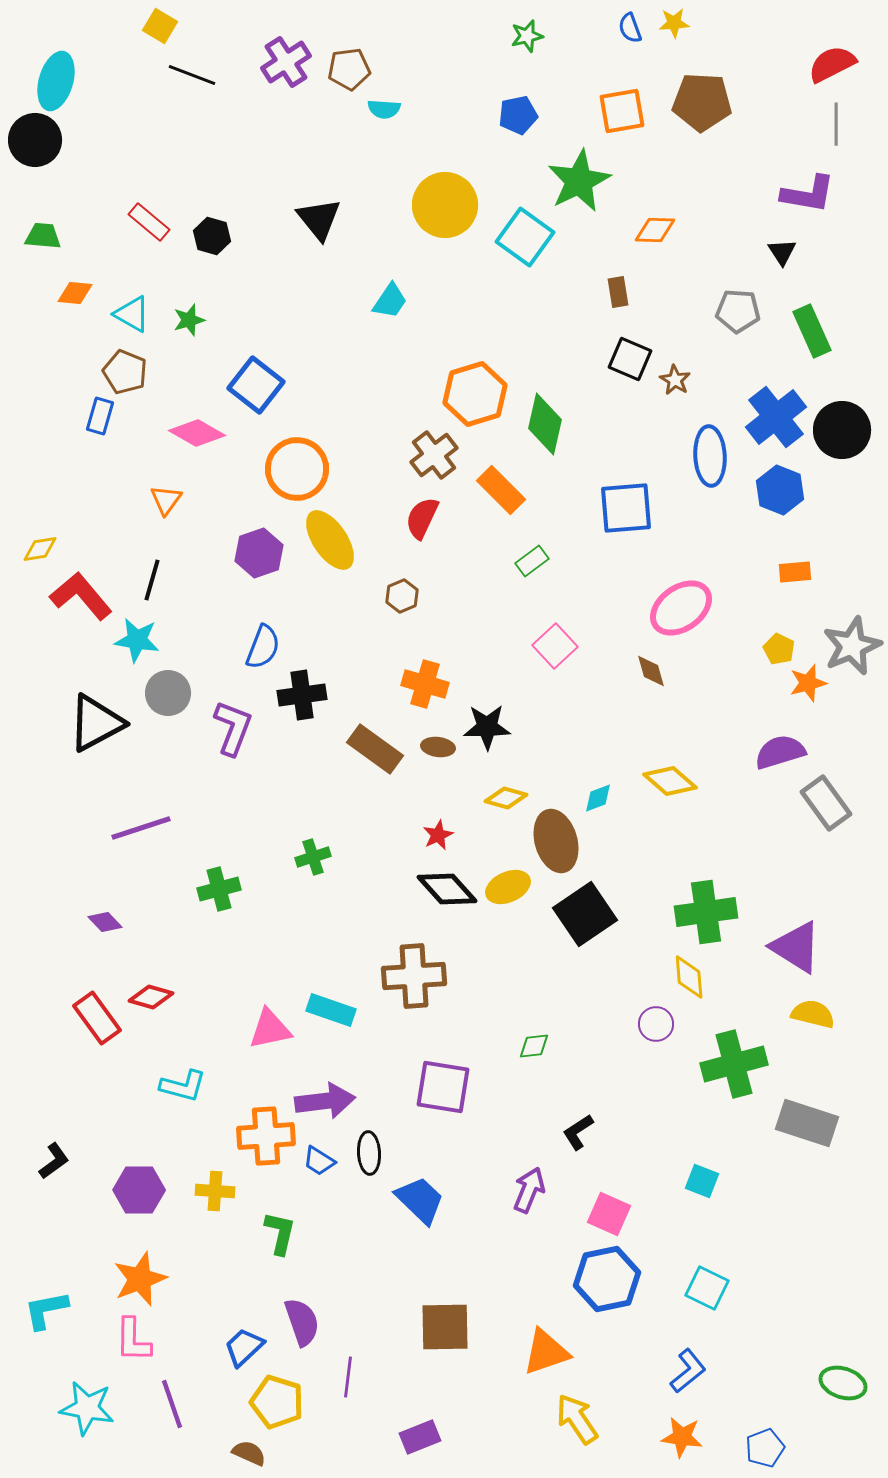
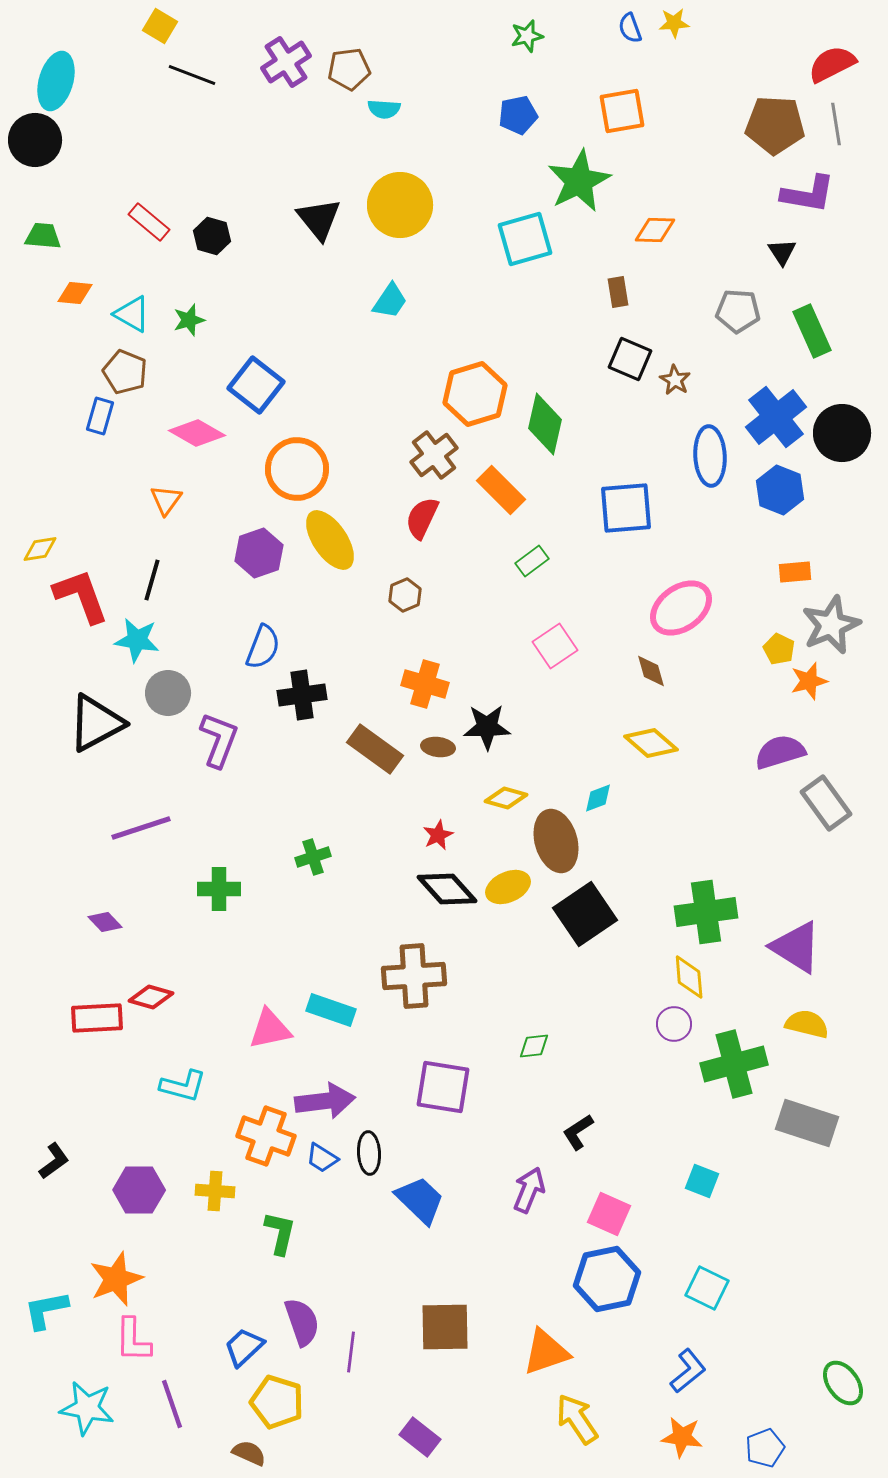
brown pentagon at (702, 102): moved 73 px right, 23 px down
gray line at (836, 124): rotated 9 degrees counterclockwise
yellow circle at (445, 205): moved 45 px left
cyan square at (525, 237): moved 2 px down; rotated 38 degrees clockwise
black circle at (842, 430): moved 3 px down
red L-shape at (81, 596): rotated 20 degrees clockwise
brown hexagon at (402, 596): moved 3 px right, 1 px up
pink square at (555, 646): rotated 9 degrees clockwise
gray star at (852, 646): moved 21 px left, 21 px up
orange star at (808, 683): moved 1 px right, 2 px up
purple L-shape at (233, 728): moved 14 px left, 12 px down
yellow diamond at (670, 781): moved 19 px left, 38 px up
green cross at (219, 889): rotated 15 degrees clockwise
yellow semicircle at (813, 1014): moved 6 px left, 10 px down
red rectangle at (97, 1018): rotated 57 degrees counterclockwise
purple circle at (656, 1024): moved 18 px right
orange cross at (266, 1136): rotated 24 degrees clockwise
blue trapezoid at (319, 1161): moved 3 px right, 3 px up
orange star at (140, 1279): moved 24 px left
purple line at (348, 1377): moved 3 px right, 25 px up
green ellipse at (843, 1383): rotated 36 degrees clockwise
purple rectangle at (420, 1437): rotated 60 degrees clockwise
